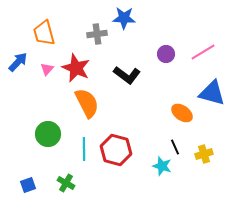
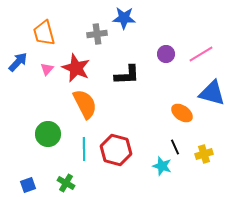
pink line: moved 2 px left, 2 px down
black L-shape: rotated 40 degrees counterclockwise
orange semicircle: moved 2 px left, 1 px down
